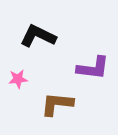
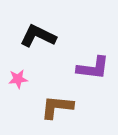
brown L-shape: moved 3 px down
